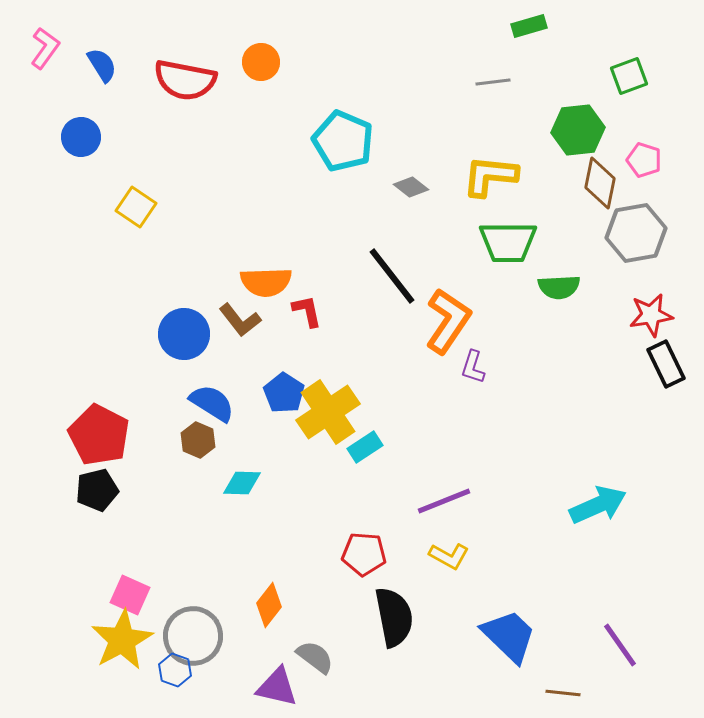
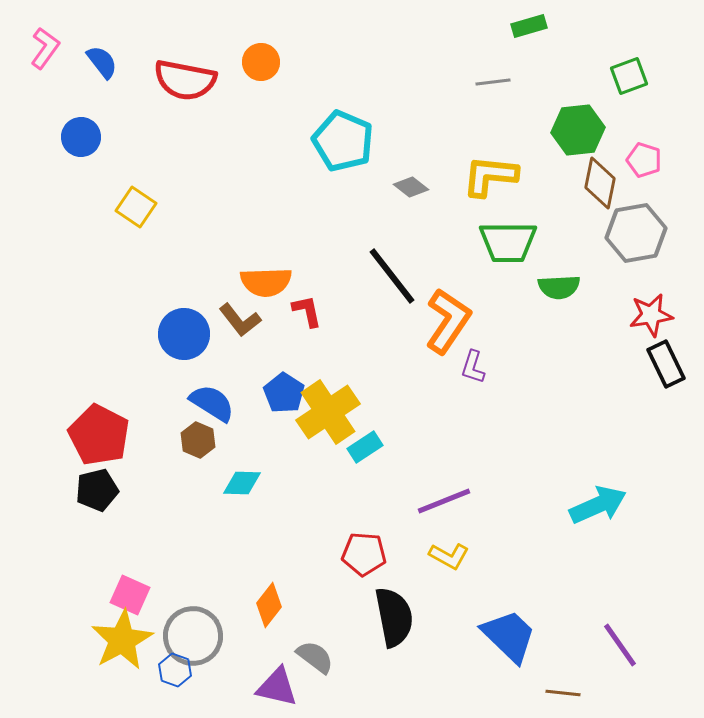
blue semicircle at (102, 65): moved 3 px up; rotated 6 degrees counterclockwise
